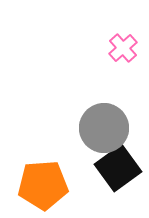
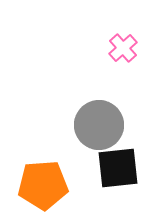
gray circle: moved 5 px left, 3 px up
black square: rotated 30 degrees clockwise
